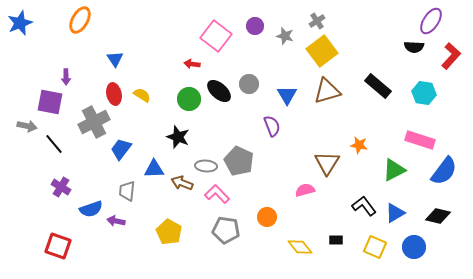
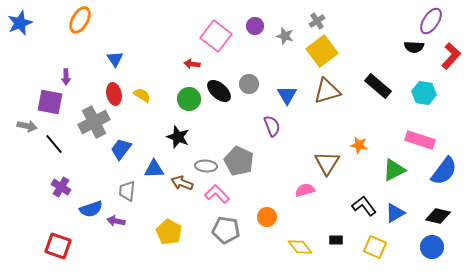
blue circle at (414, 247): moved 18 px right
